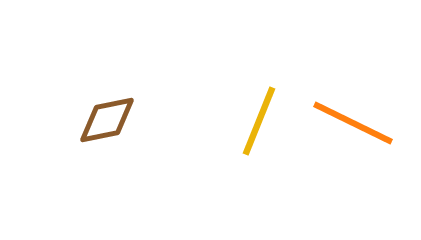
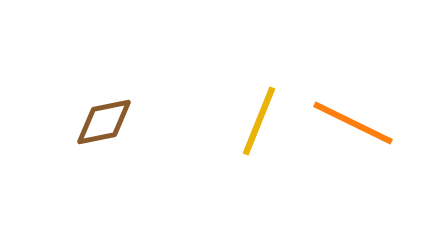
brown diamond: moved 3 px left, 2 px down
